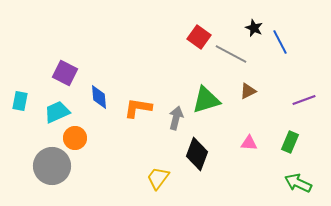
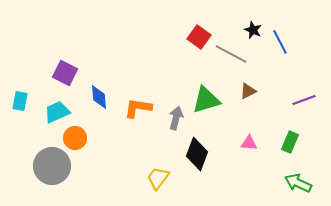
black star: moved 1 px left, 2 px down
